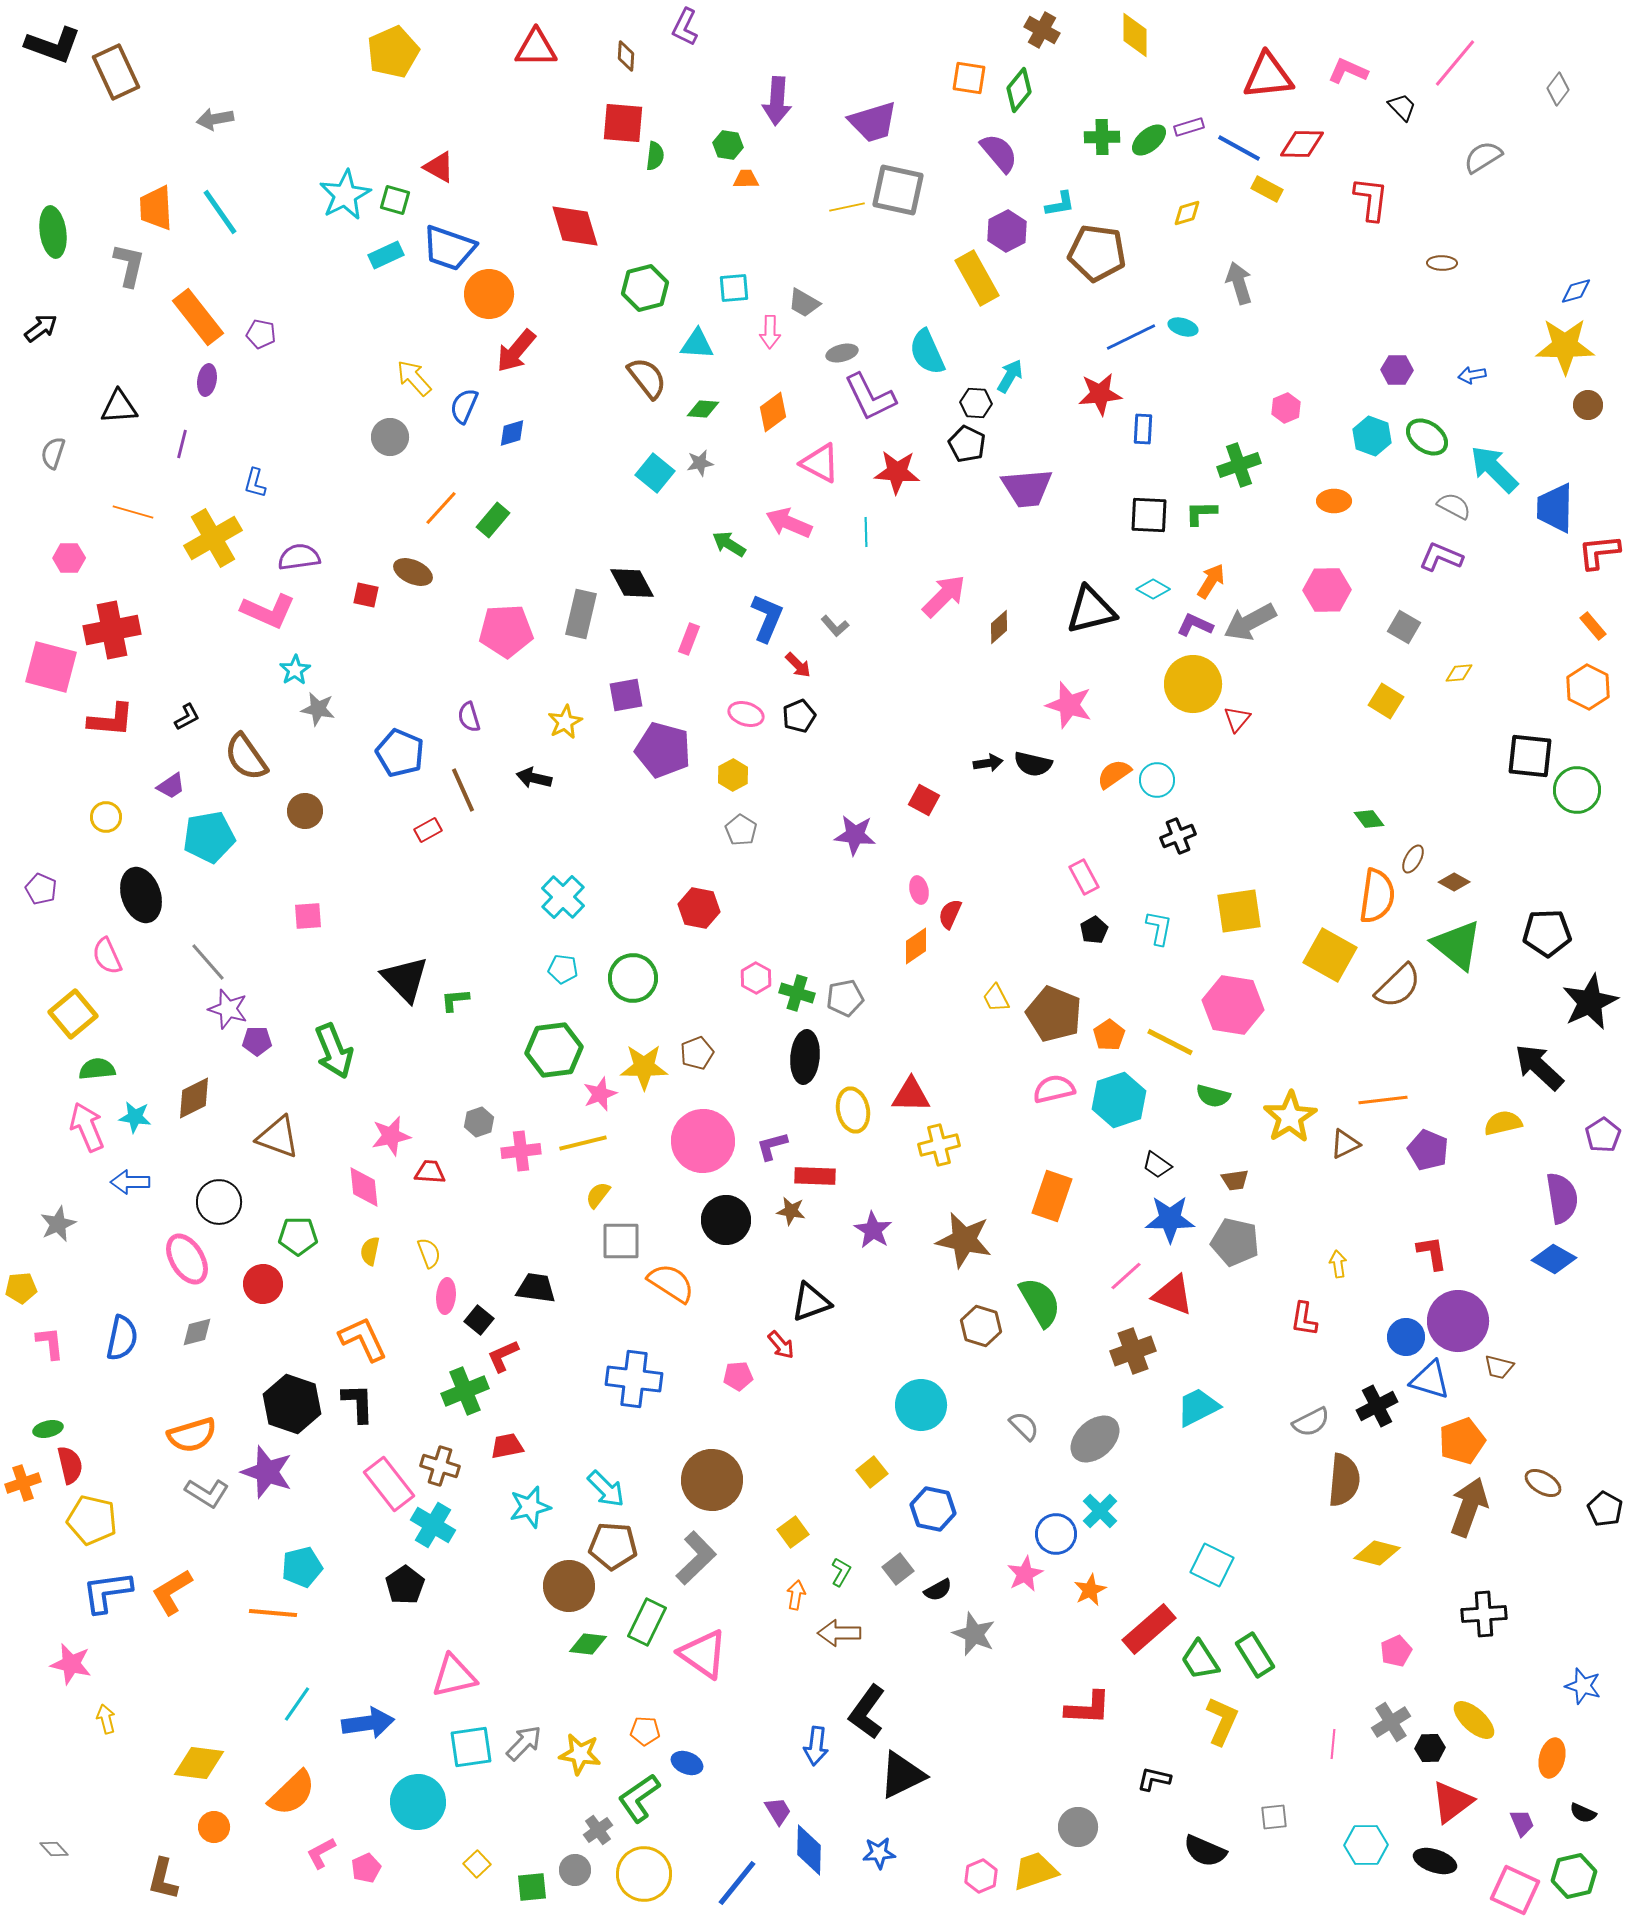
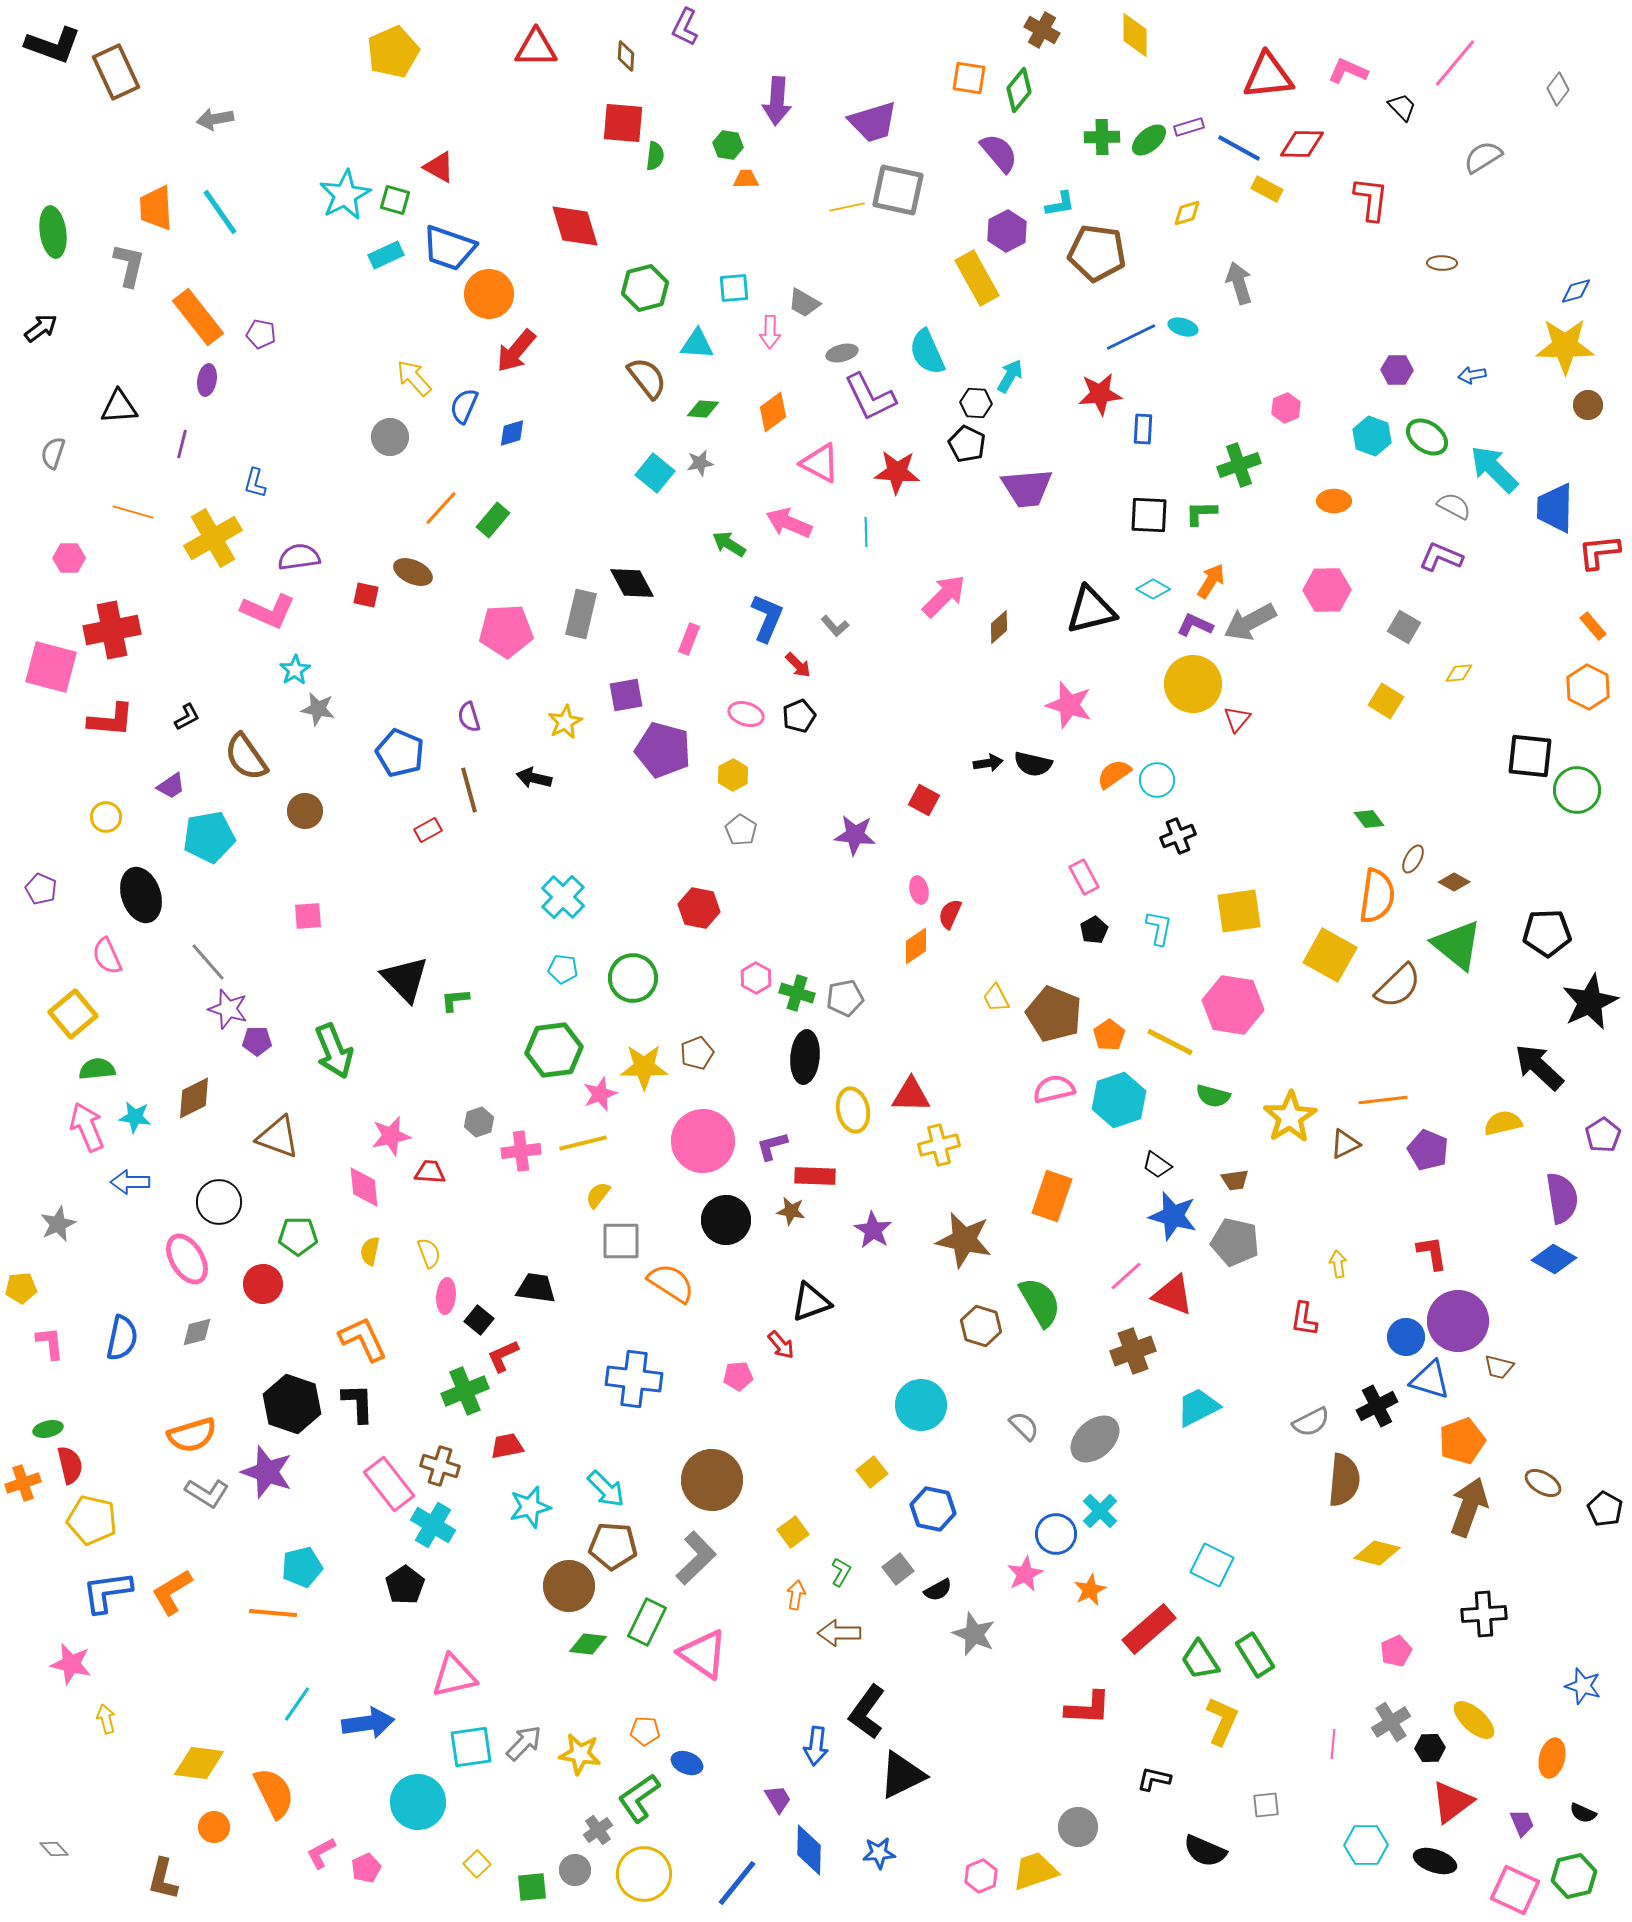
brown line at (463, 790): moved 6 px right; rotated 9 degrees clockwise
blue star at (1170, 1219): moved 3 px right, 3 px up; rotated 15 degrees clockwise
orange semicircle at (292, 1793): moved 18 px left; rotated 72 degrees counterclockwise
purple trapezoid at (778, 1811): moved 12 px up
gray square at (1274, 1817): moved 8 px left, 12 px up
